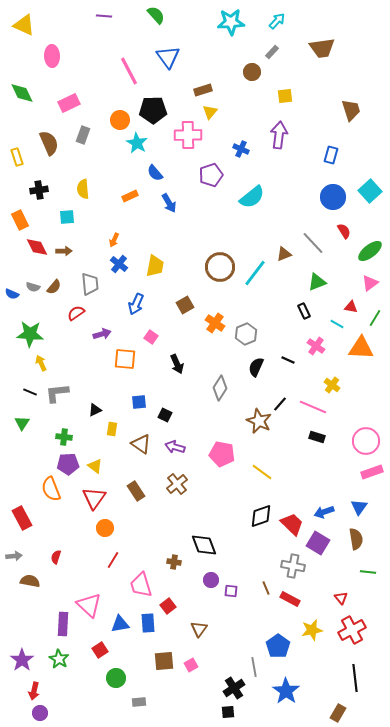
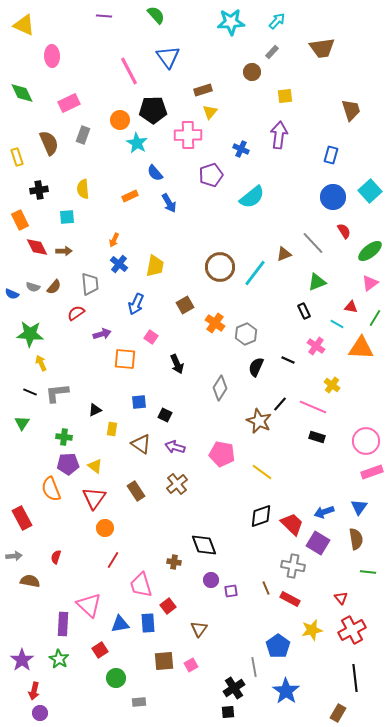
purple square at (231, 591): rotated 16 degrees counterclockwise
